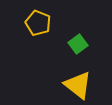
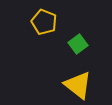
yellow pentagon: moved 6 px right, 1 px up
